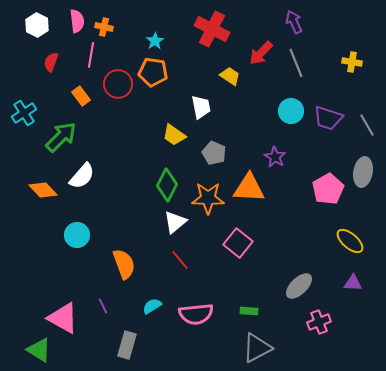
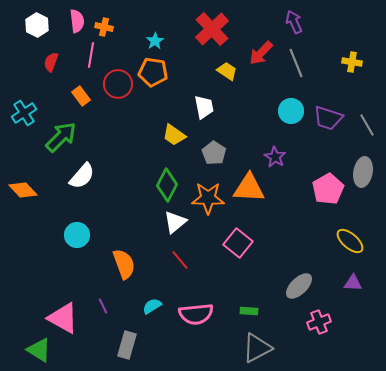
red cross at (212, 29): rotated 20 degrees clockwise
yellow trapezoid at (230, 76): moved 3 px left, 5 px up
white trapezoid at (201, 107): moved 3 px right
gray pentagon at (214, 153): rotated 10 degrees clockwise
orange diamond at (43, 190): moved 20 px left
